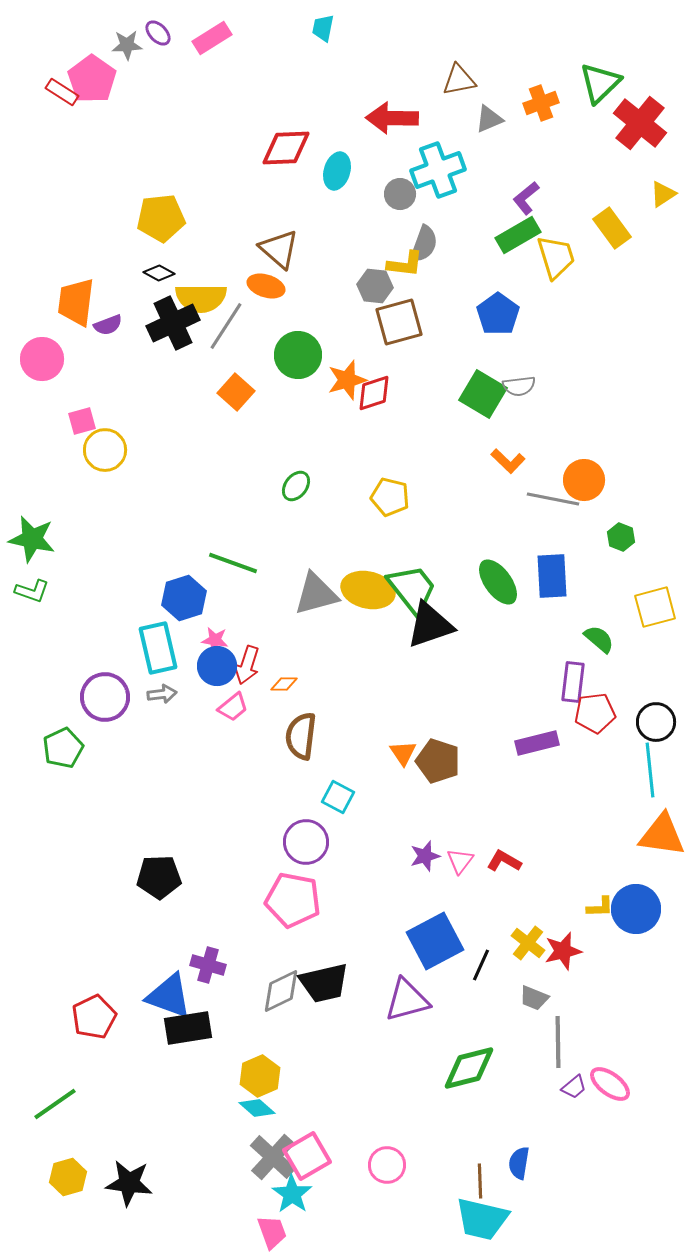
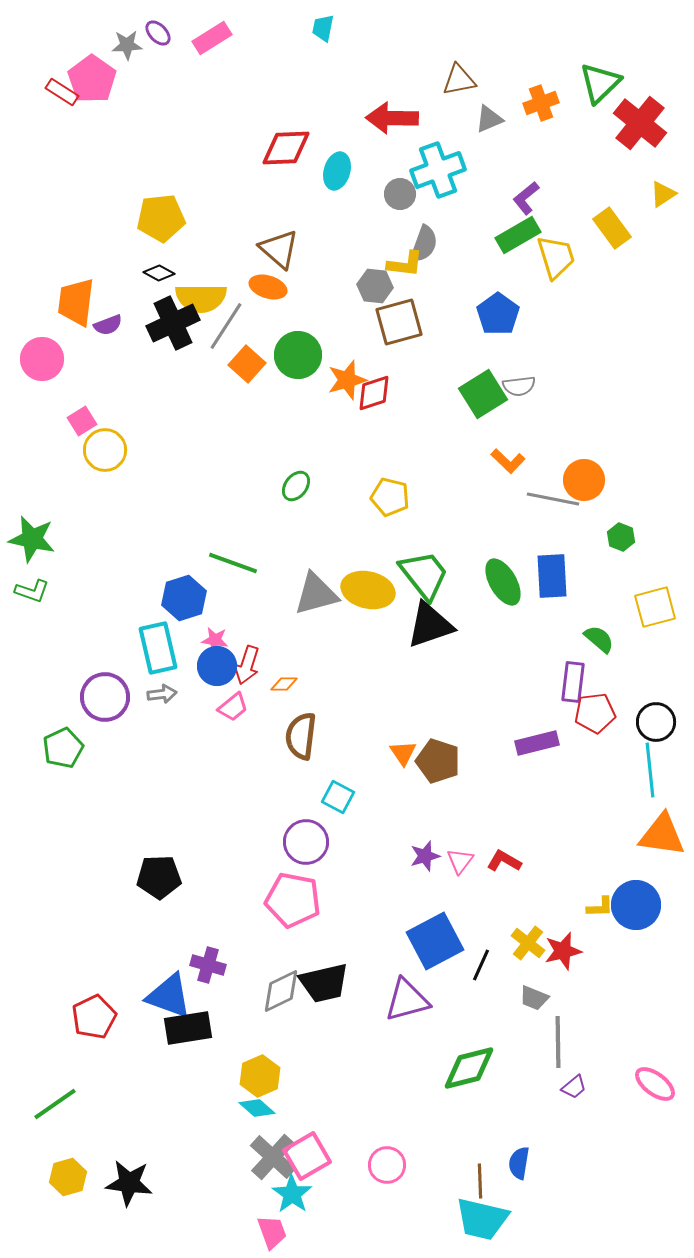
orange ellipse at (266, 286): moved 2 px right, 1 px down
orange square at (236, 392): moved 11 px right, 28 px up
green square at (483, 394): rotated 27 degrees clockwise
pink square at (82, 421): rotated 16 degrees counterclockwise
green ellipse at (498, 582): moved 5 px right; rotated 6 degrees clockwise
green trapezoid at (412, 589): moved 12 px right, 14 px up
blue circle at (636, 909): moved 4 px up
pink ellipse at (610, 1084): moved 45 px right
